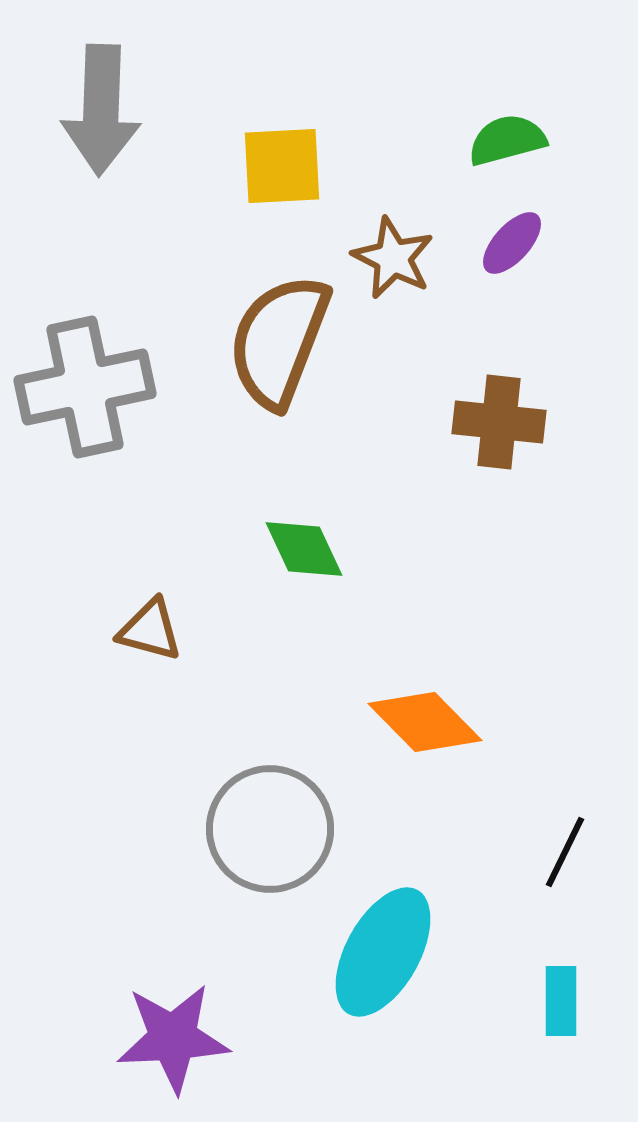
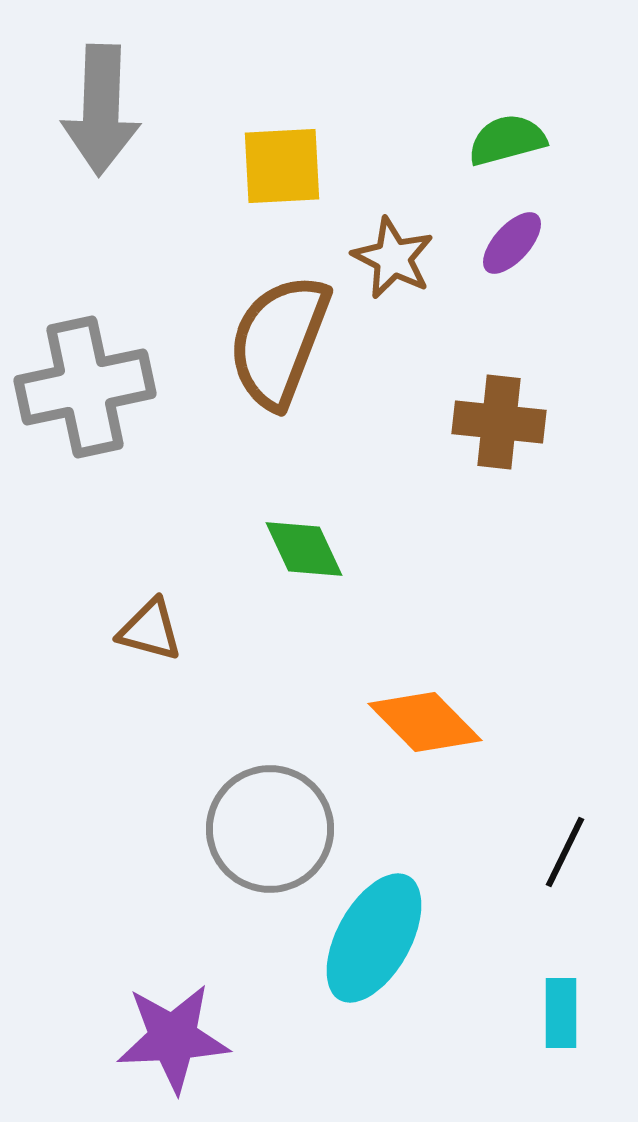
cyan ellipse: moved 9 px left, 14 px up
cyan rectangle: moved 12 px down
